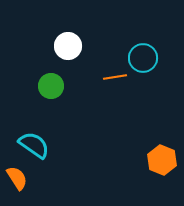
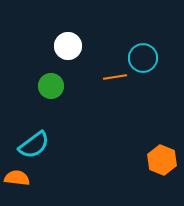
cyan semicircle: rotated 108 degrees clockwise
orange semicircle: rotated 50 degrees counterclockwise
